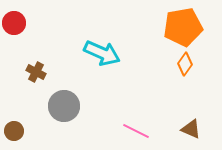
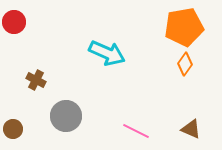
red circle: moved 1 px up
orange pentagon: moved 1 px right
cyan arrow: moved 5 px right
brown cross: moved 8 px down
gray circle: moved 2 px right, 10 px down
brown circle: moved 1 px left, 2 px up
